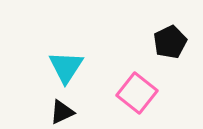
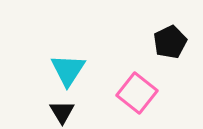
cyan triangle: moved 2 px right, 3 px down
black triangle: rotated 36 degrees counterclockwise
